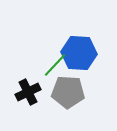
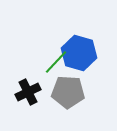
blue hexagon: rotated 12 degrees clockwise
green line: moved 1 px right, 3 px up
